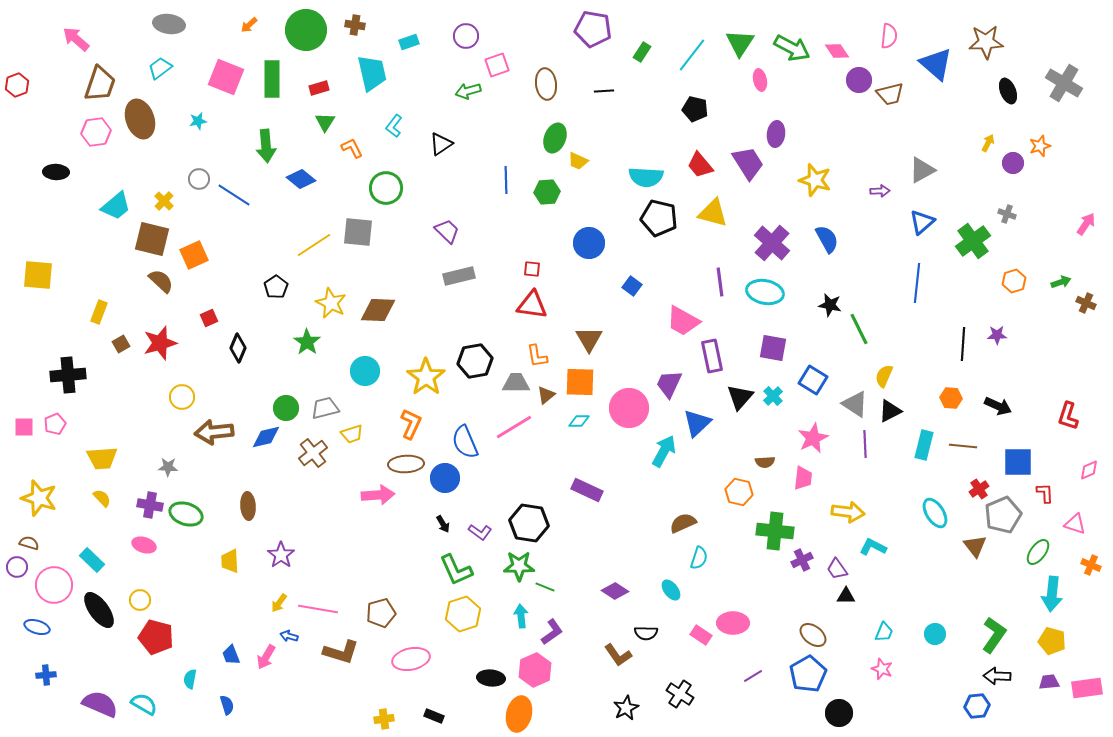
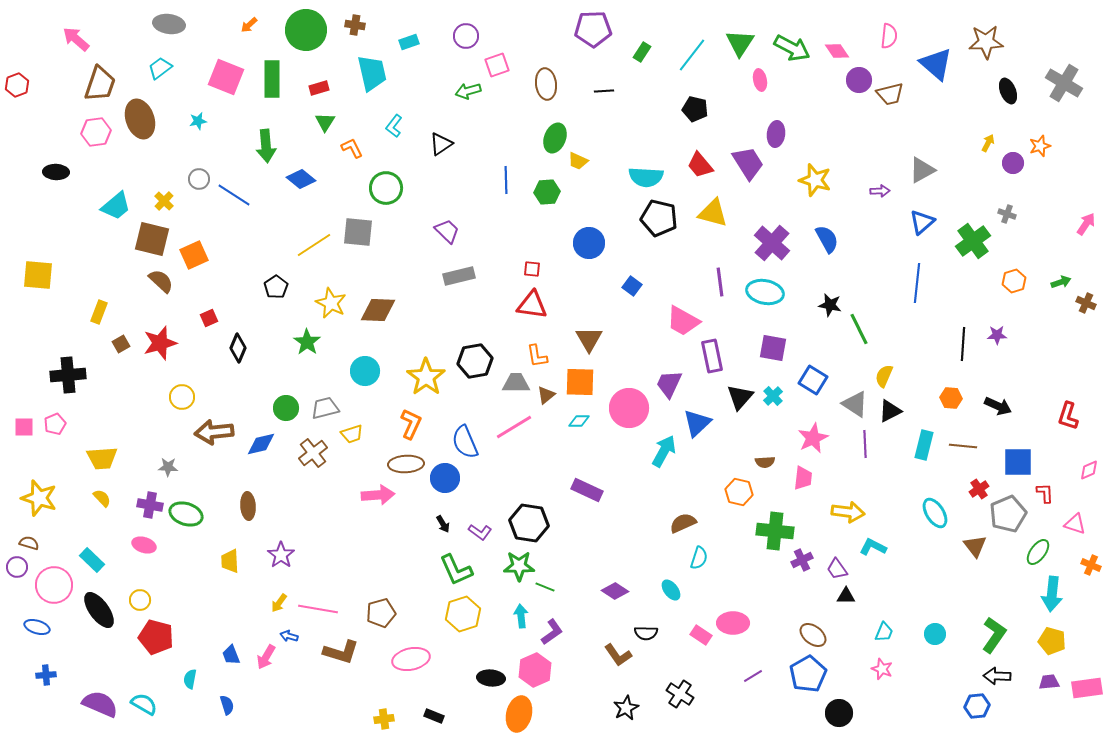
purple pentagon at (593, 29): rotated 12 degrees counterclockwise
blue diamond at (266, 437): moved 5 px left, 7 px down
gray pentagon at (1003, 515): moved 5 px right, 1 px up
